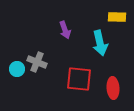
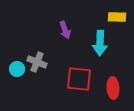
cyan arrow: rotated 15 degrees clockwise
